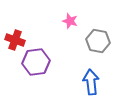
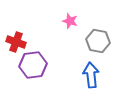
red cross: moved 1 px right, 2 px down
purple hexagon: moved 3 px left, 3 px down
blue arrow: moved 7 px up
